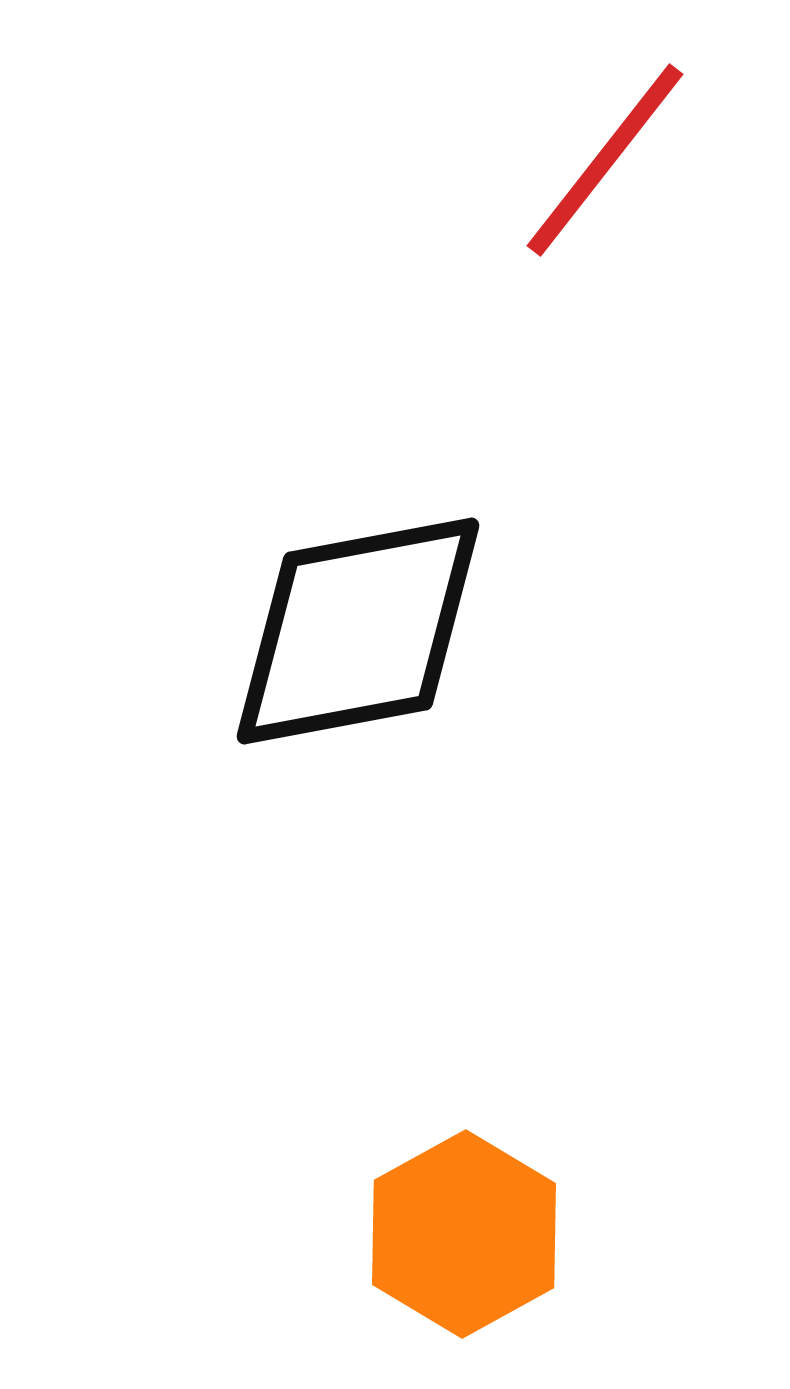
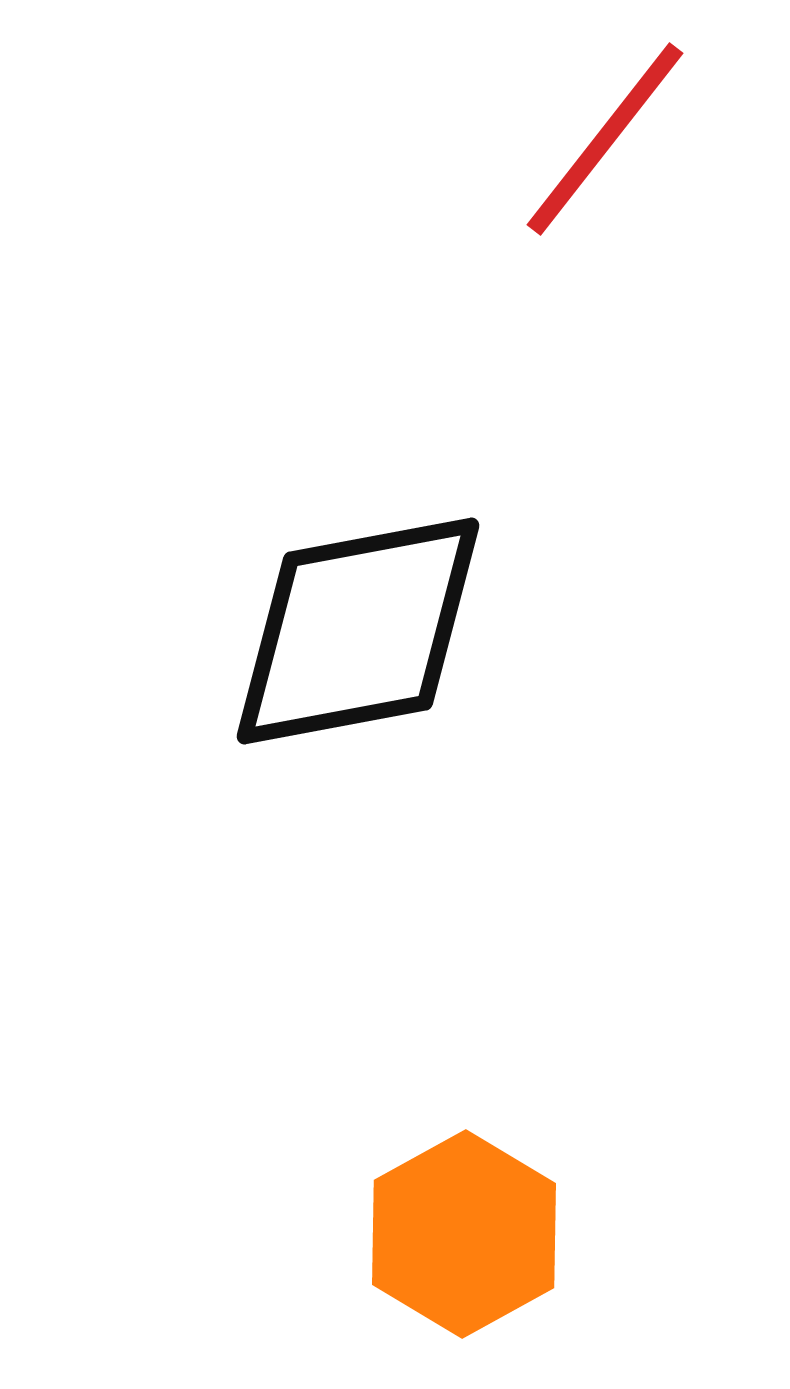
red line: moved 21 px up
